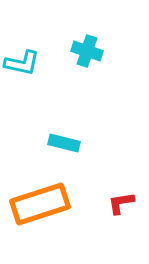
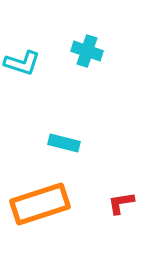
cyan L-shape: rotated 6 degrees clockwise
